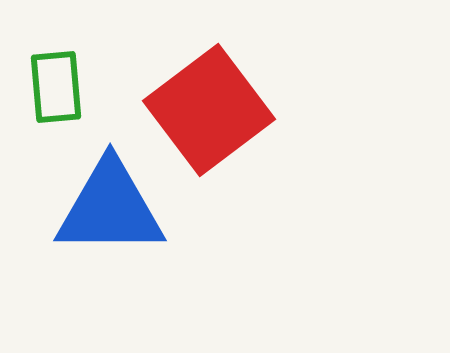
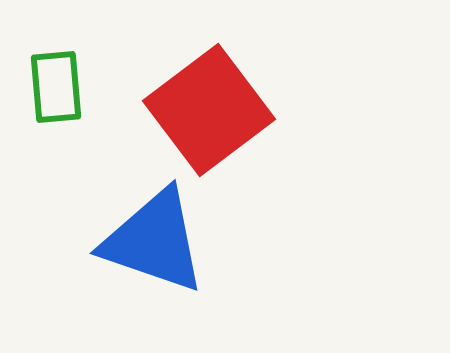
blue triangle: moved 44 px right, 33 px down; rotated 19 degrees clockwise
